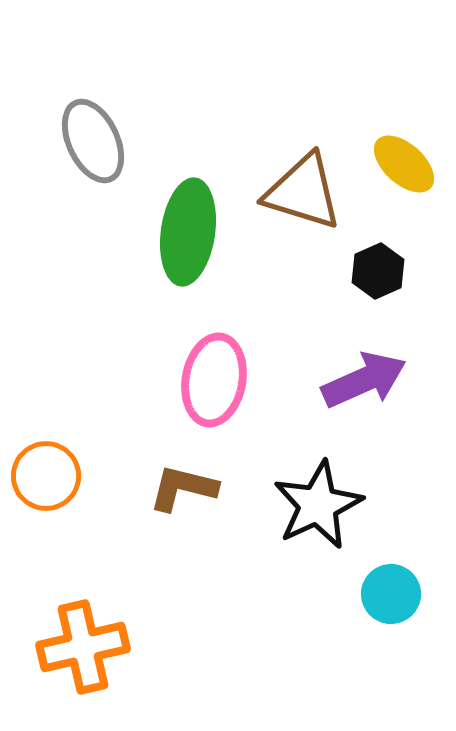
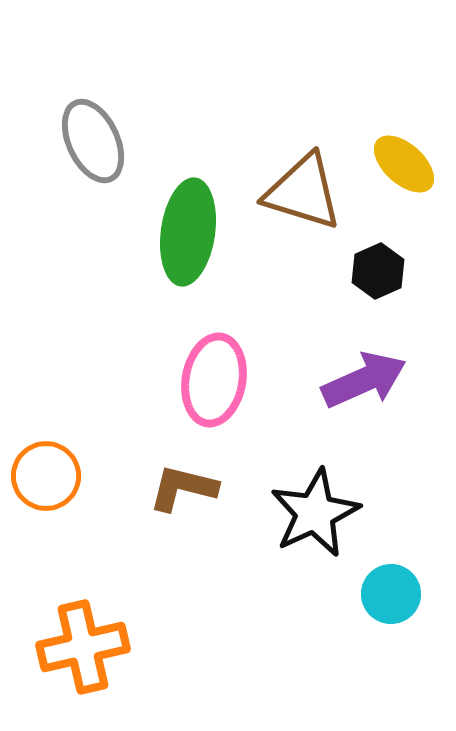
black star: moved 3 px left, 8 px down
